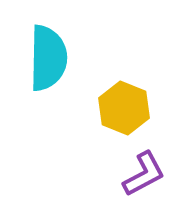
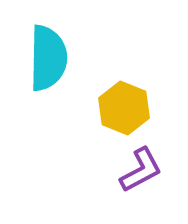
purple L-shape: moved 3 px left, 4 px up
